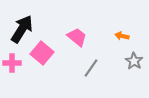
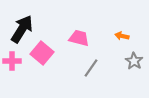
pink trapezoid: moved 2 px right, 1 px down; rotated 25 degrees counterclockwise
pink cross: moved 2 px up
